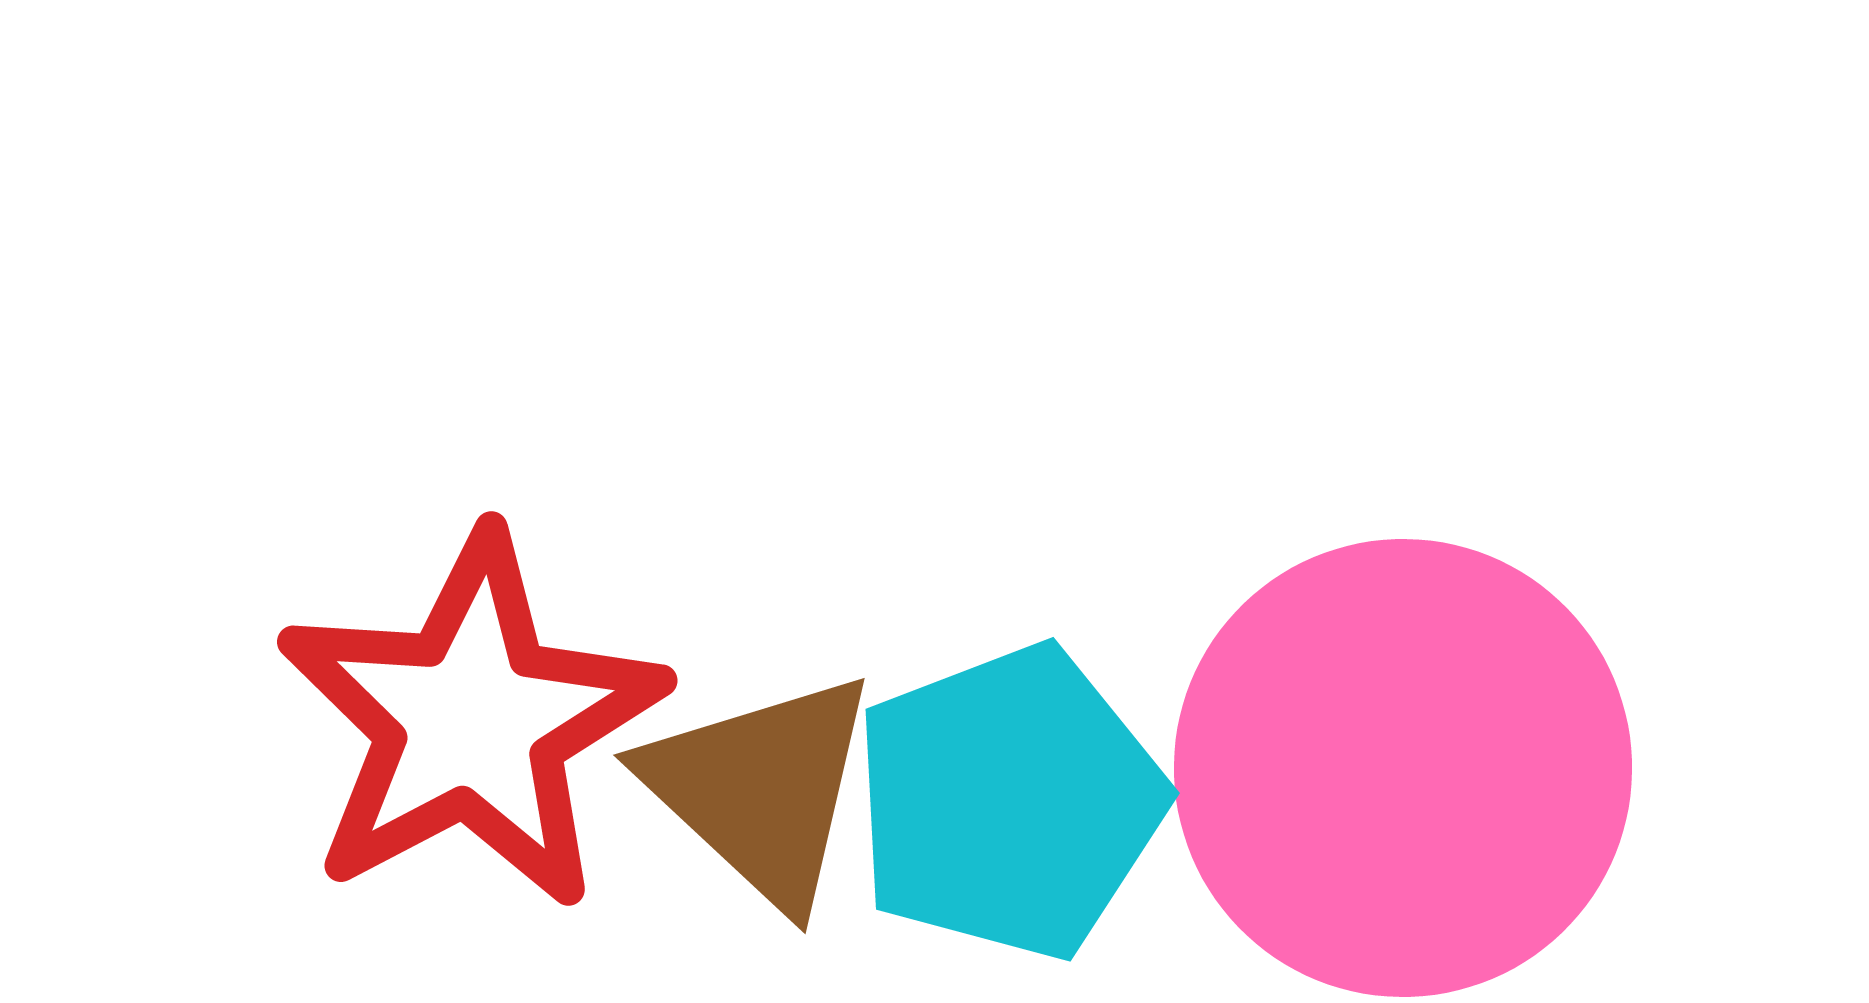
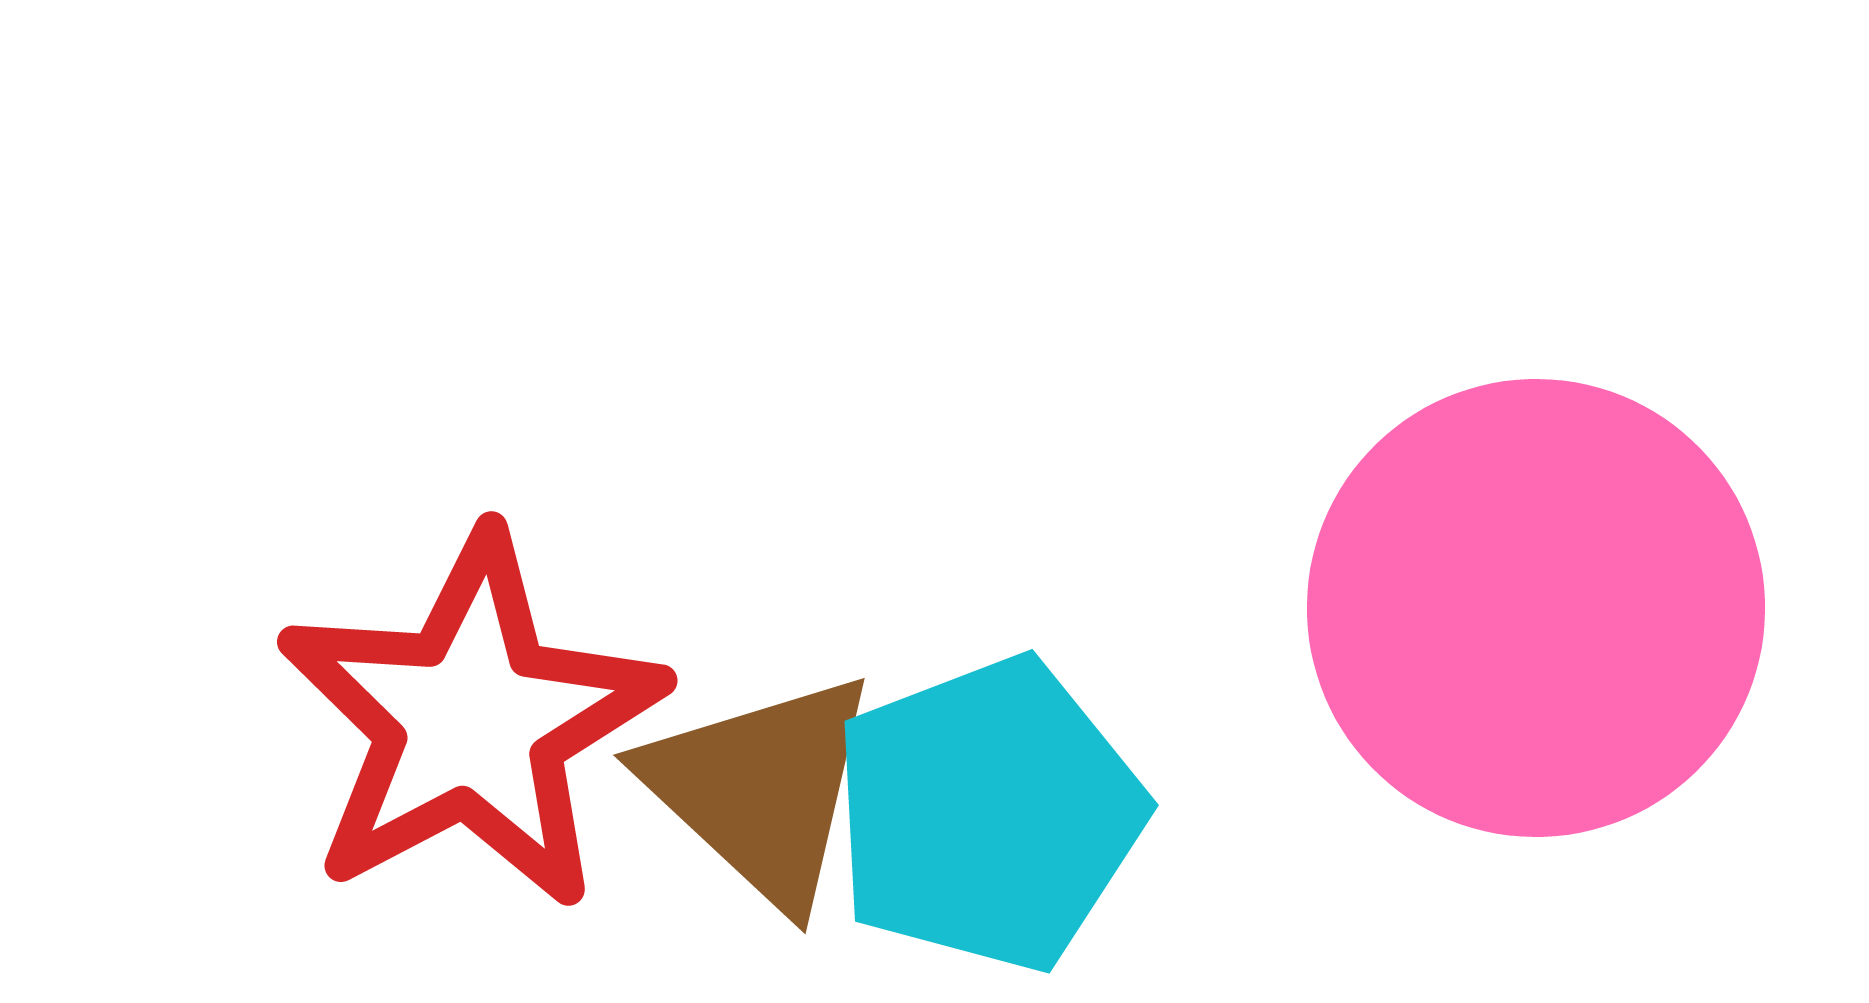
pink circle: moved 133 px right, 160 px up
cyan pentagon: moved 21 px left, 12 px down
